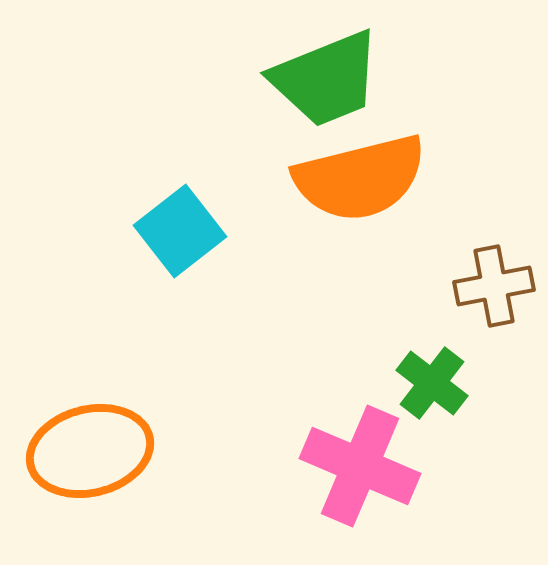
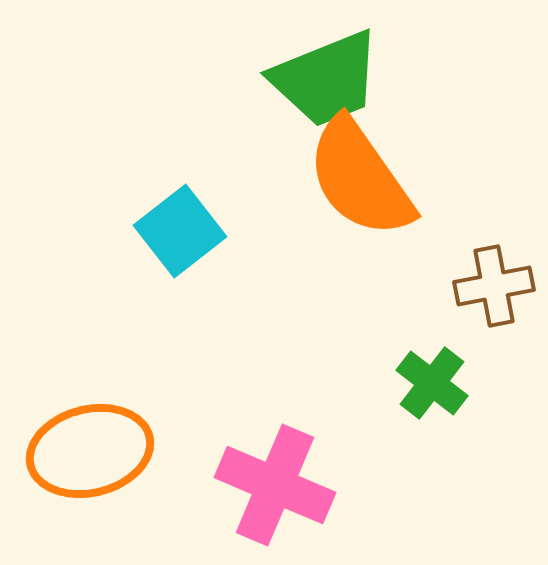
orange semicircle: rotated 69 degrees clockwise
pink cross: moved 85 px left, 19 px down
